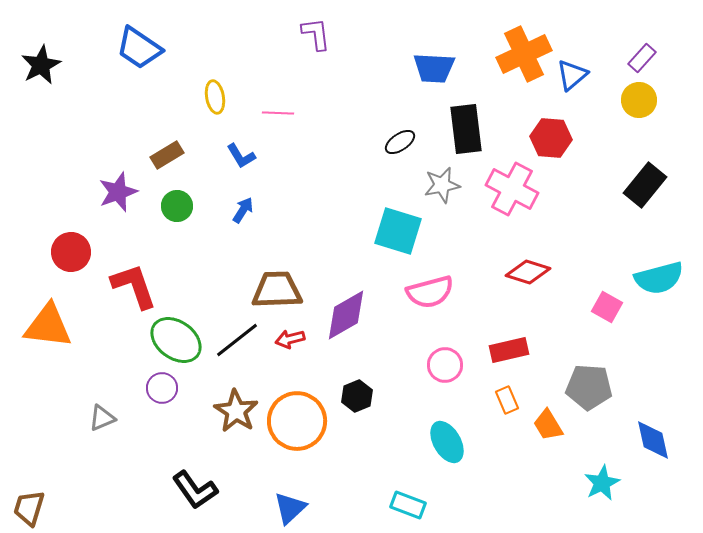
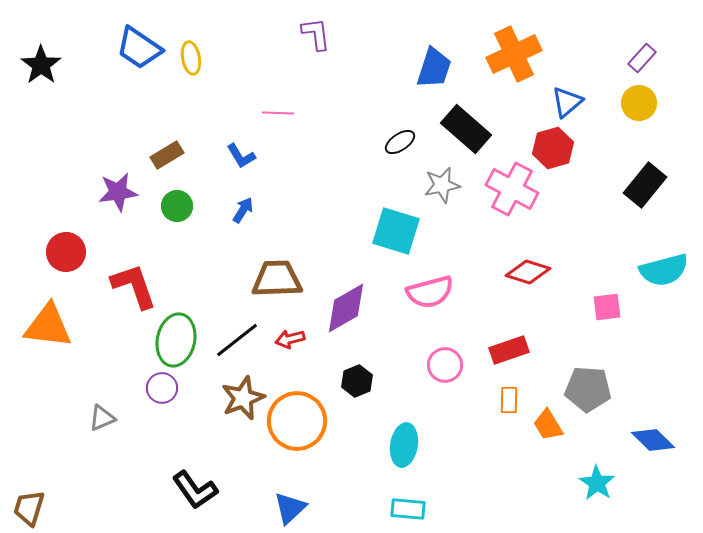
orange cross at (524, 54): moved 10 px left
black star at (41, 65): rotated 9 degrees counterclockwise
blue trapezoid at (434, 68): rotated 75 degrees counterclockwise
blue triangle at (572, 75): moved 5 px left, 27 px down
yellow ellipse at (215, 97): moved 24 px left, 39 px up
yellow circle at (639, 100): moved 3 px down
black rectangle at (466, 129): rotated 42 degrees counterclockwise
red hexagon at (551, 138): moved 2 px right, 10 px down; rotated 21 degrees counterclockwise
purple star at (118, 192): rotated 12 degrees clockwise
cyan square at (398, 231): moved 2 px left
red circle at (71, 252): moved 5 px left
cyan semicircle at (659, 278): moved 5 px right, 8 px up
brown trapezoid at (277, 290): moved 11 px up
pink square at (607, 307): rotated 36 degrees counterclockwise
purple diamond at (346, 315): moved 7 px up
green ellipse at (176, 340): rotated 66 degrees clockwise
red rectangle at (509, 350): rotated 6 degrees counterclockwise
gray pentagon at (589, 387): moved 1 px left, 2 px down
black hexagon at (357, 396): moved 15 px up
orange rectangle at (507, 400): moved 2 px right; rotated 24 degrees clockwise
brown star at (236, 411): moved 7 px right, 13 px up; rotated 18 degrees clockwise
blue diamond at (653, 440): rotated 33 degrees counterclockwise
cyan ellipse at (447, 442): moved 43 px left, 3 px down; rotated 39 degrees clockwise
cyan star at (602, 483): moved 5 px left; rotated 12 degrees counterclockwise
cyan rectangle at (408, 505): moved 4 px down; rotated 16 degrees counterclockwise
